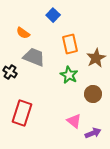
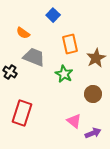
green star: moved 5 px left, 1 px up
